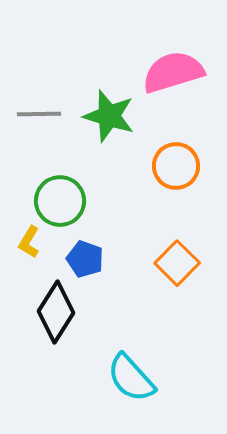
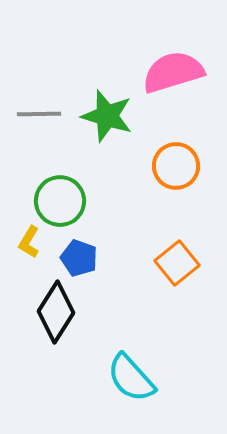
green star: moved 2 px left
blue pentagon: moved 6 px left, 1 px up
orange square: rotated 6 degrees clockwise
